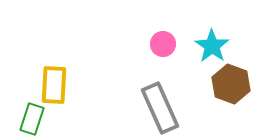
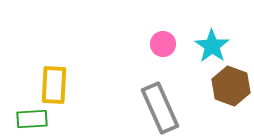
brown hexagon: moved 2 px down
green rectangle: rotated 68 degrees clockwise
